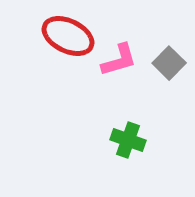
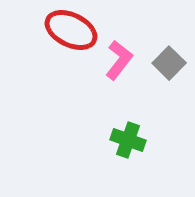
red ellipse: moved 3 px right, 6 px up
pink L-shape: rotated 36 degrees counterclockwise
